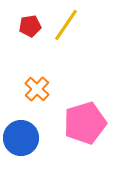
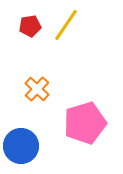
blue circle: moved 8 px down
